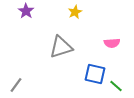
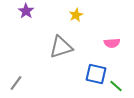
yellow star: moved 1 px right, 3 px down
blue square: moved 1 px right
gray line: moved 2 px up
